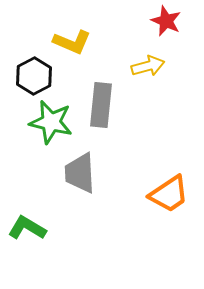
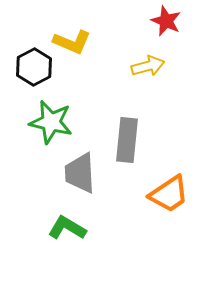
black hexagon: moved 9 px up
gray rectangle: moved 26 px right, 35 px down
green L-shape: moved 40 px right
